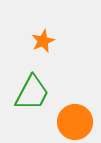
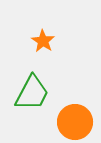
orange star: rotated 15 degrees counterclockwise
